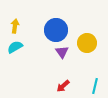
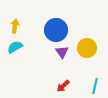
yellow circle: moved 5 px down
